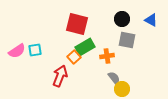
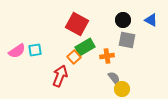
black circle: moved 1 px right, 1 px down
red square: rotated 15 degrees clockwise
